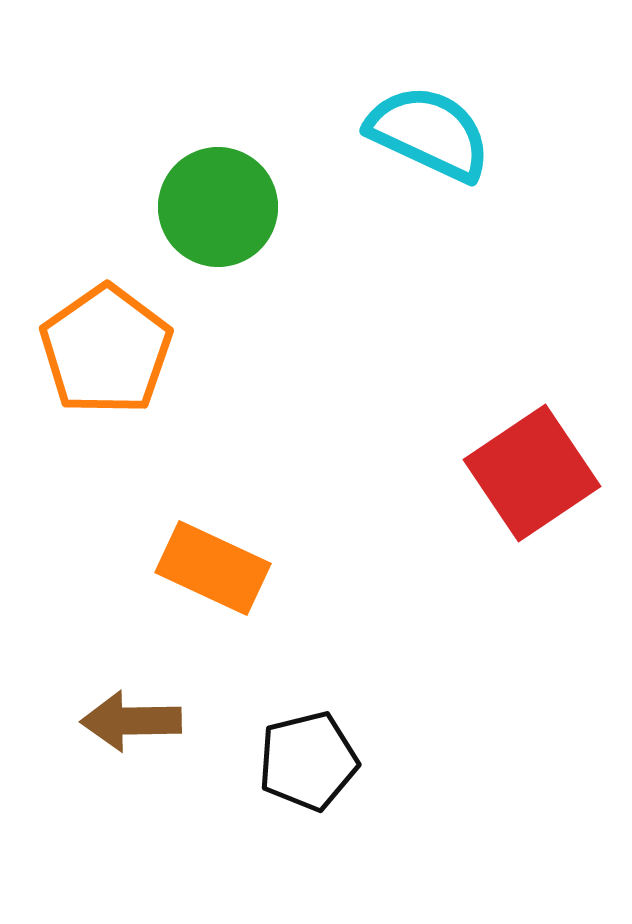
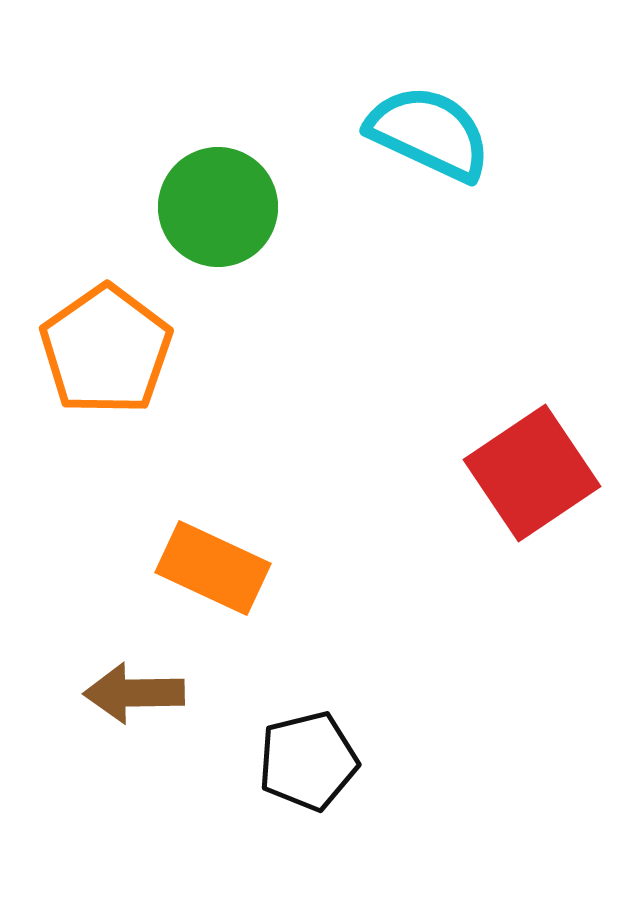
brown arrow: moved 3 px right, 28 px up
